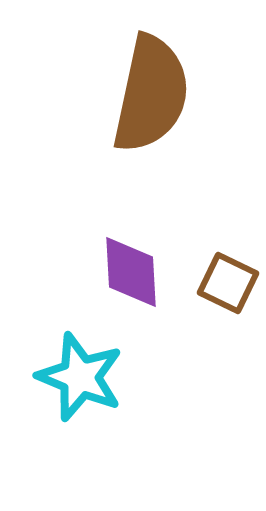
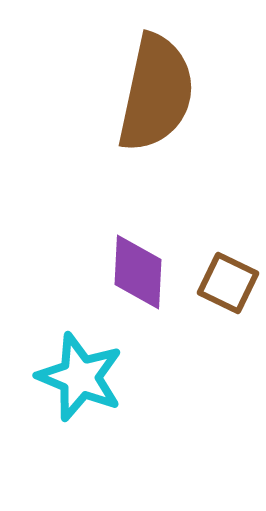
brown semicircle: moved 5 px right, 1 px up
purple diamond: moved 7 px right; rotated 6 degrees clockwise
